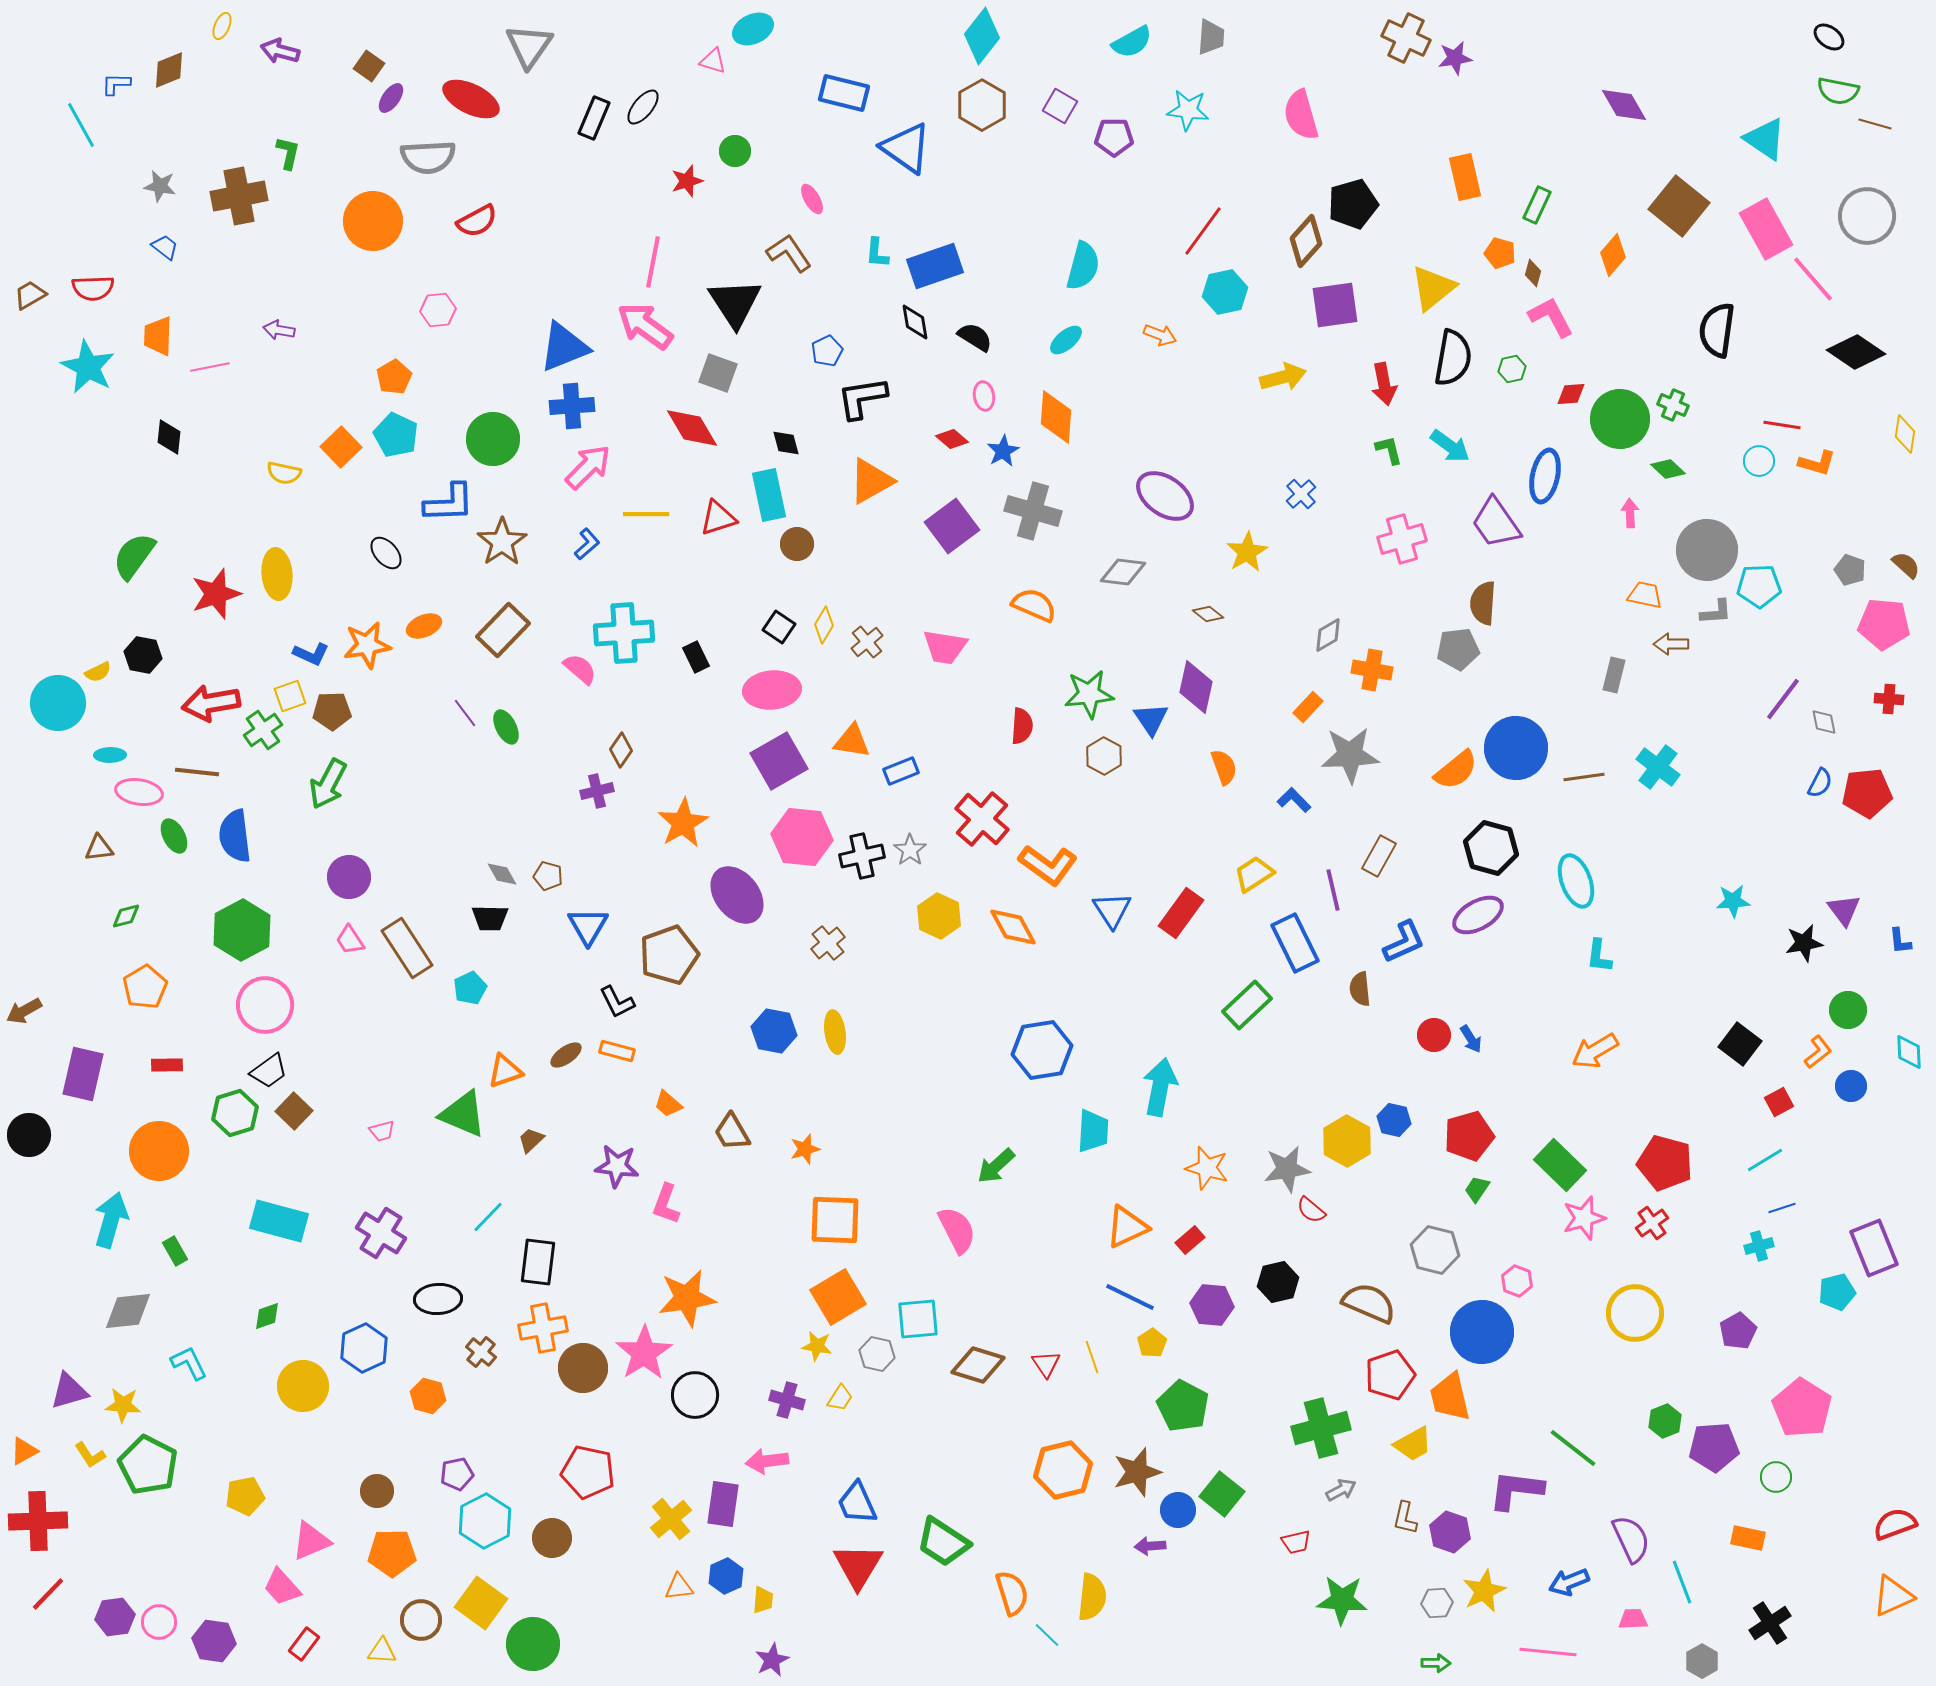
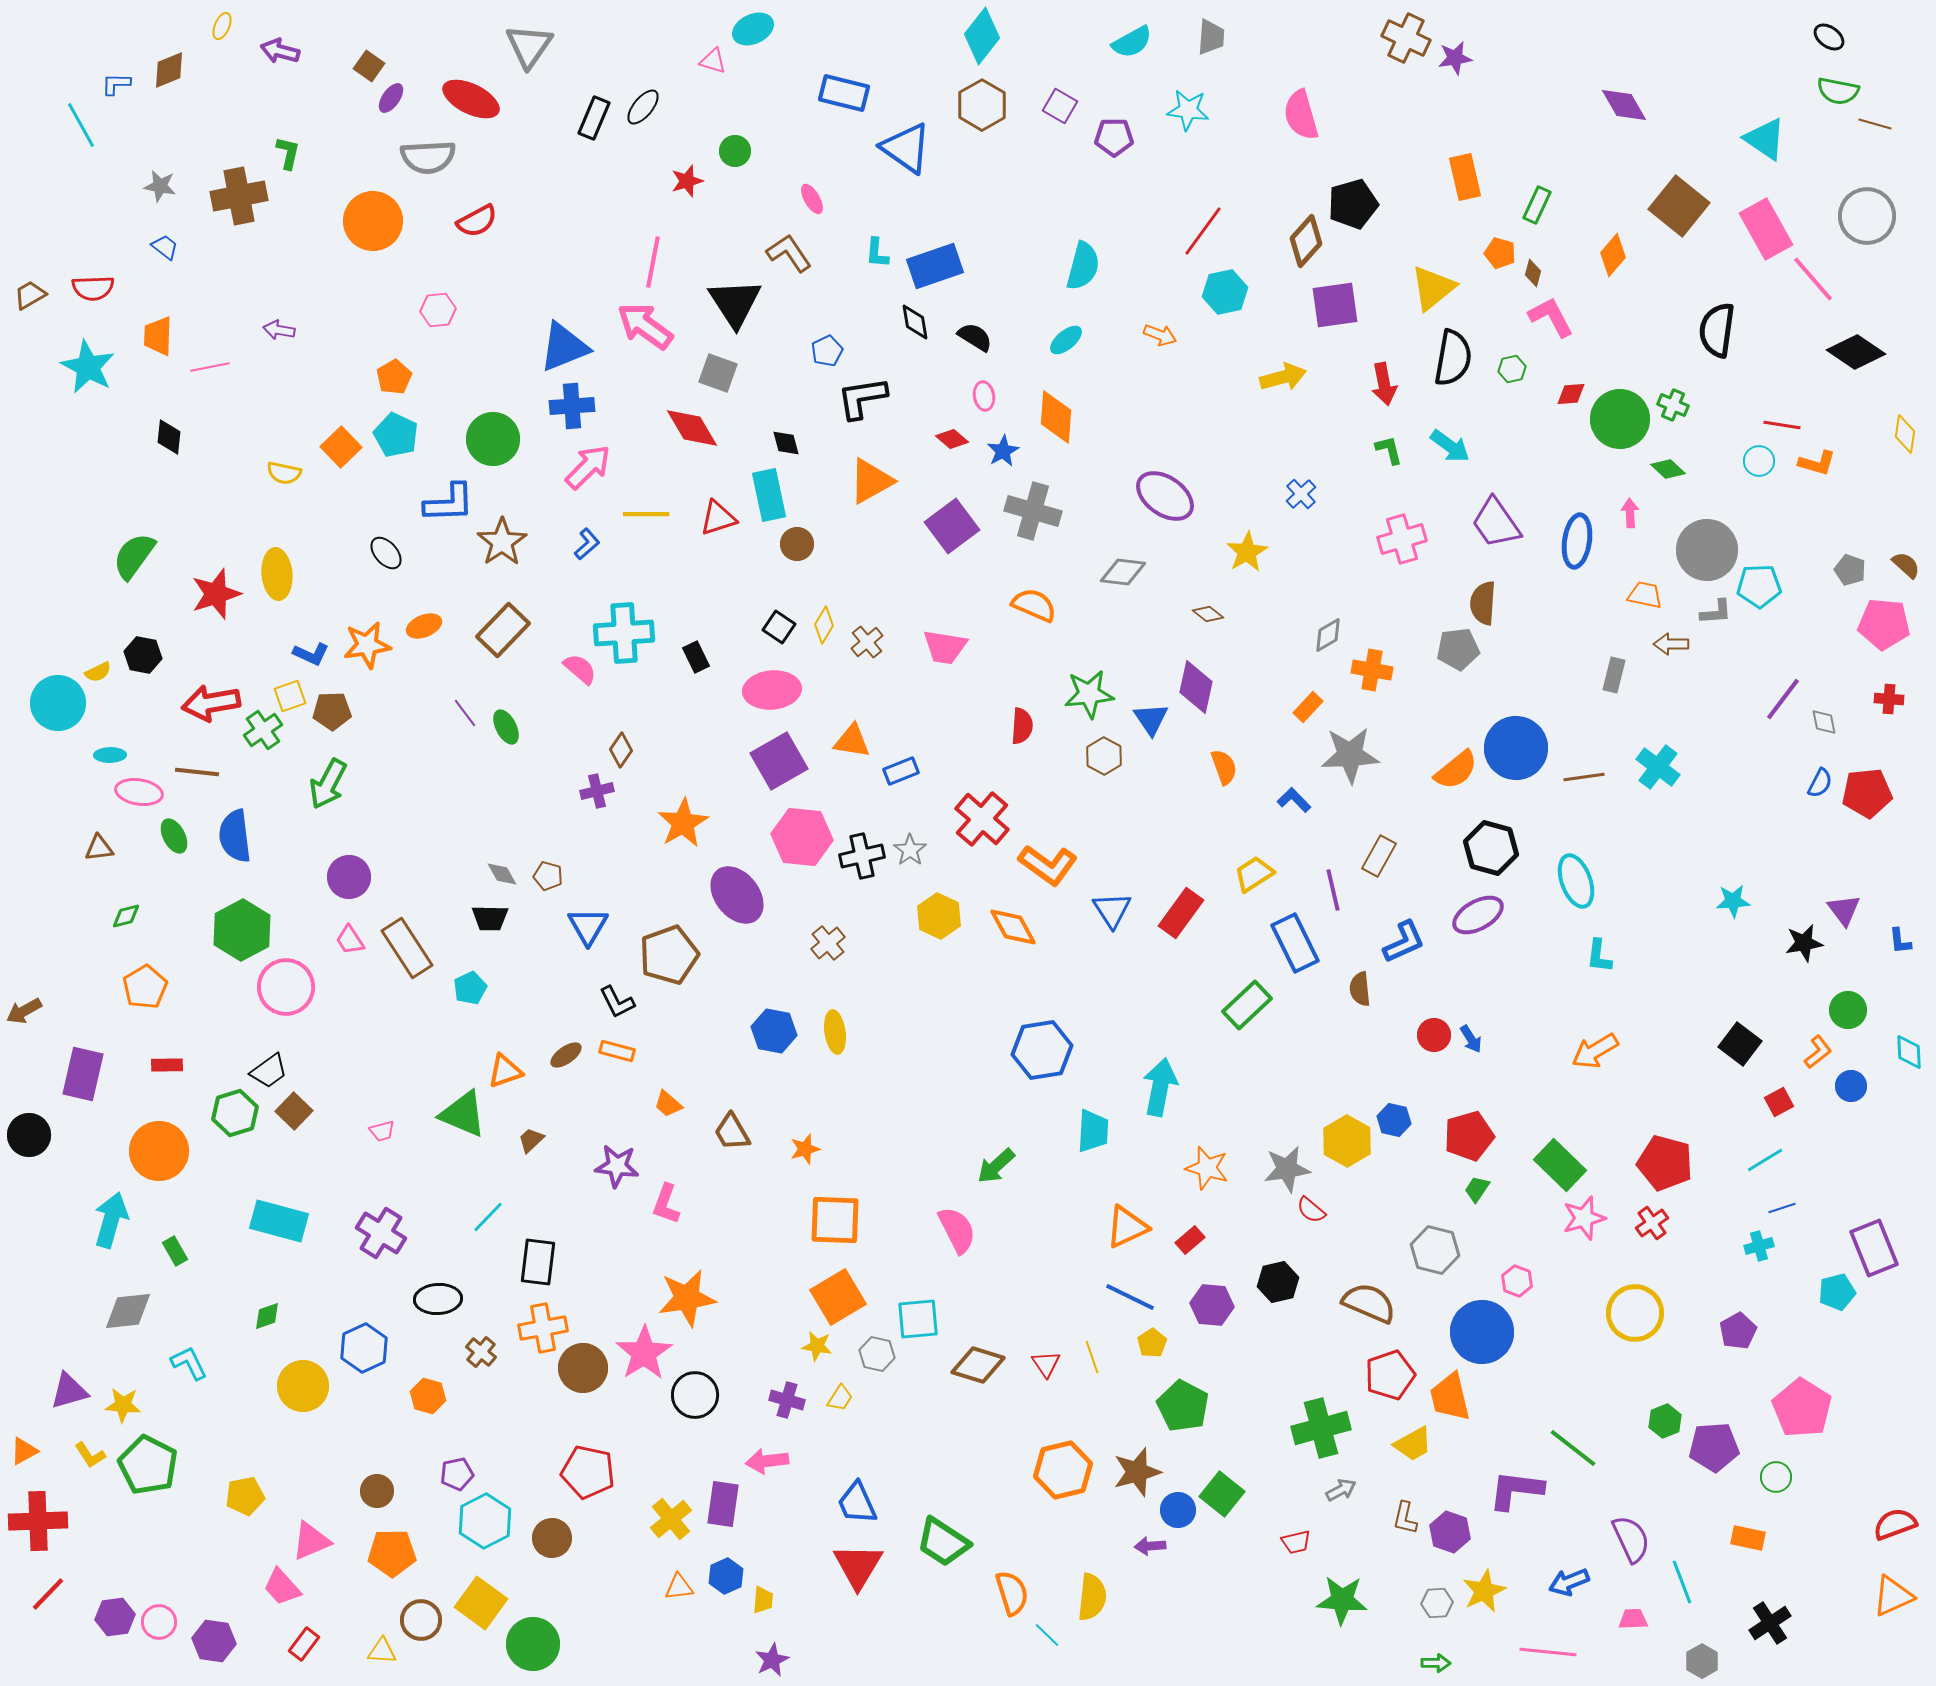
blue ellipse at (1545, 476): moved 32 px right, 65 px down; rotated 4 degrees counterclockwise
pink circle at (265, 1005): moved 21 px right, 18 px up
